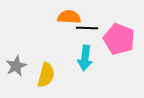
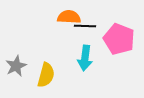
black line: moved 2 px left, 2 px up
